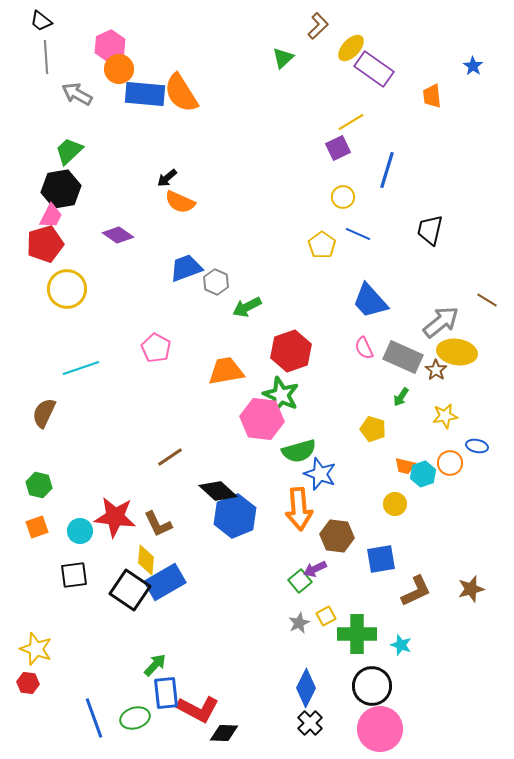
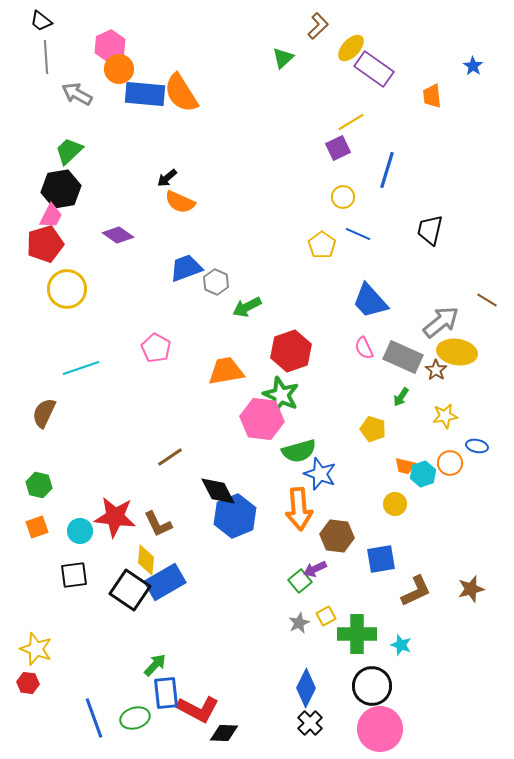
black diamond at (218, 491): rotated 21 degrees clockwise
